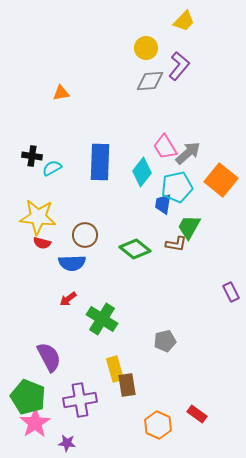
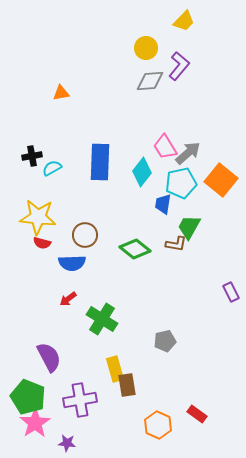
black cross: rotated 18 degrees counterclockwise
cyan pentagon: moved 4 px right, 4 px up
